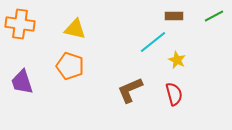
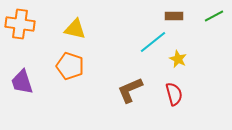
yellow star: moved 1 px right, 1 px up
